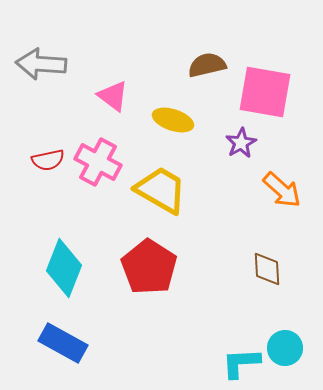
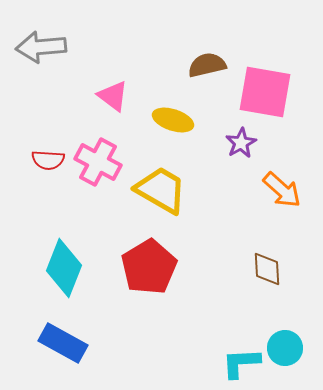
gray arrow: moved 17 px up; rotated 9 degrees counterclockwise
red semicircle: rotated 16 degrees clockwise
red pentagon: rotated 8 degrees clockwise
